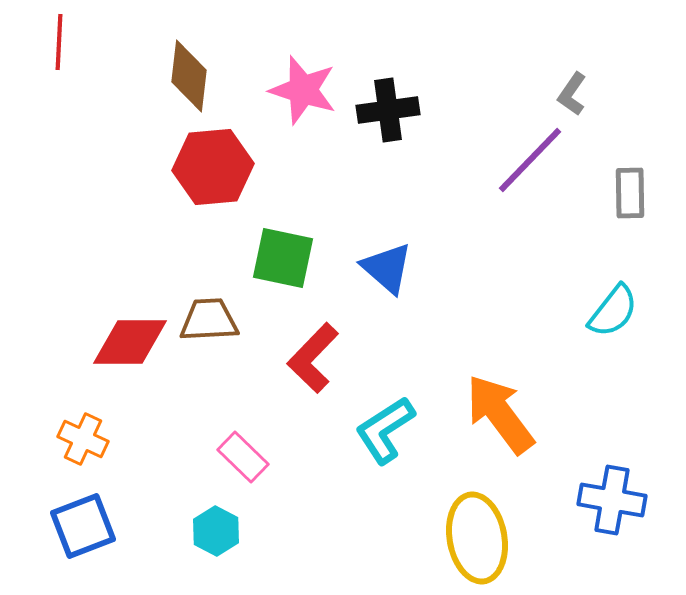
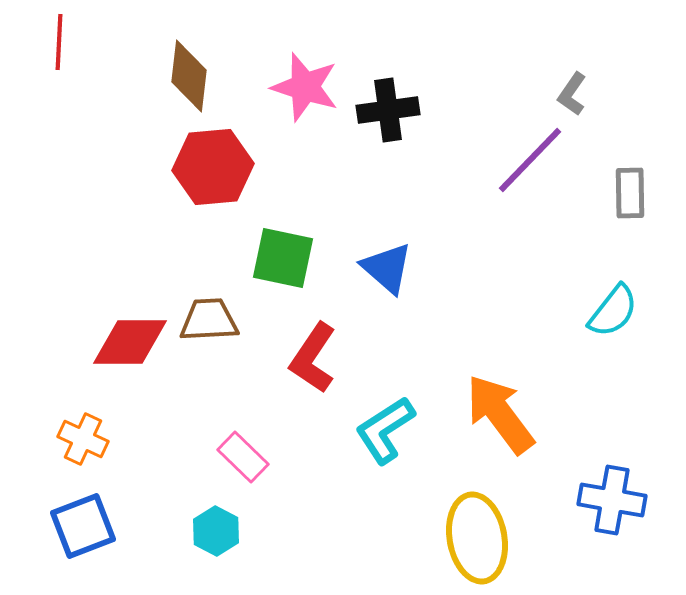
pink star: moved 2 px right, 3 px up
red L-shape: rotated 10 degrees counterclockwise
